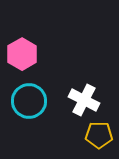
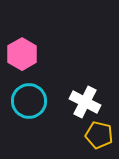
white cross: moved 1 px right, 2 px down
yellow pentagon: rotated 12 degrees clockwise
